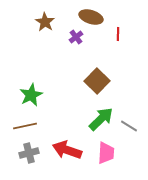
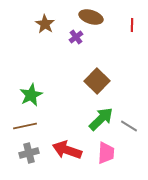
brown star: moved 2 px down
red line: moved 14 px right, 9 px up
